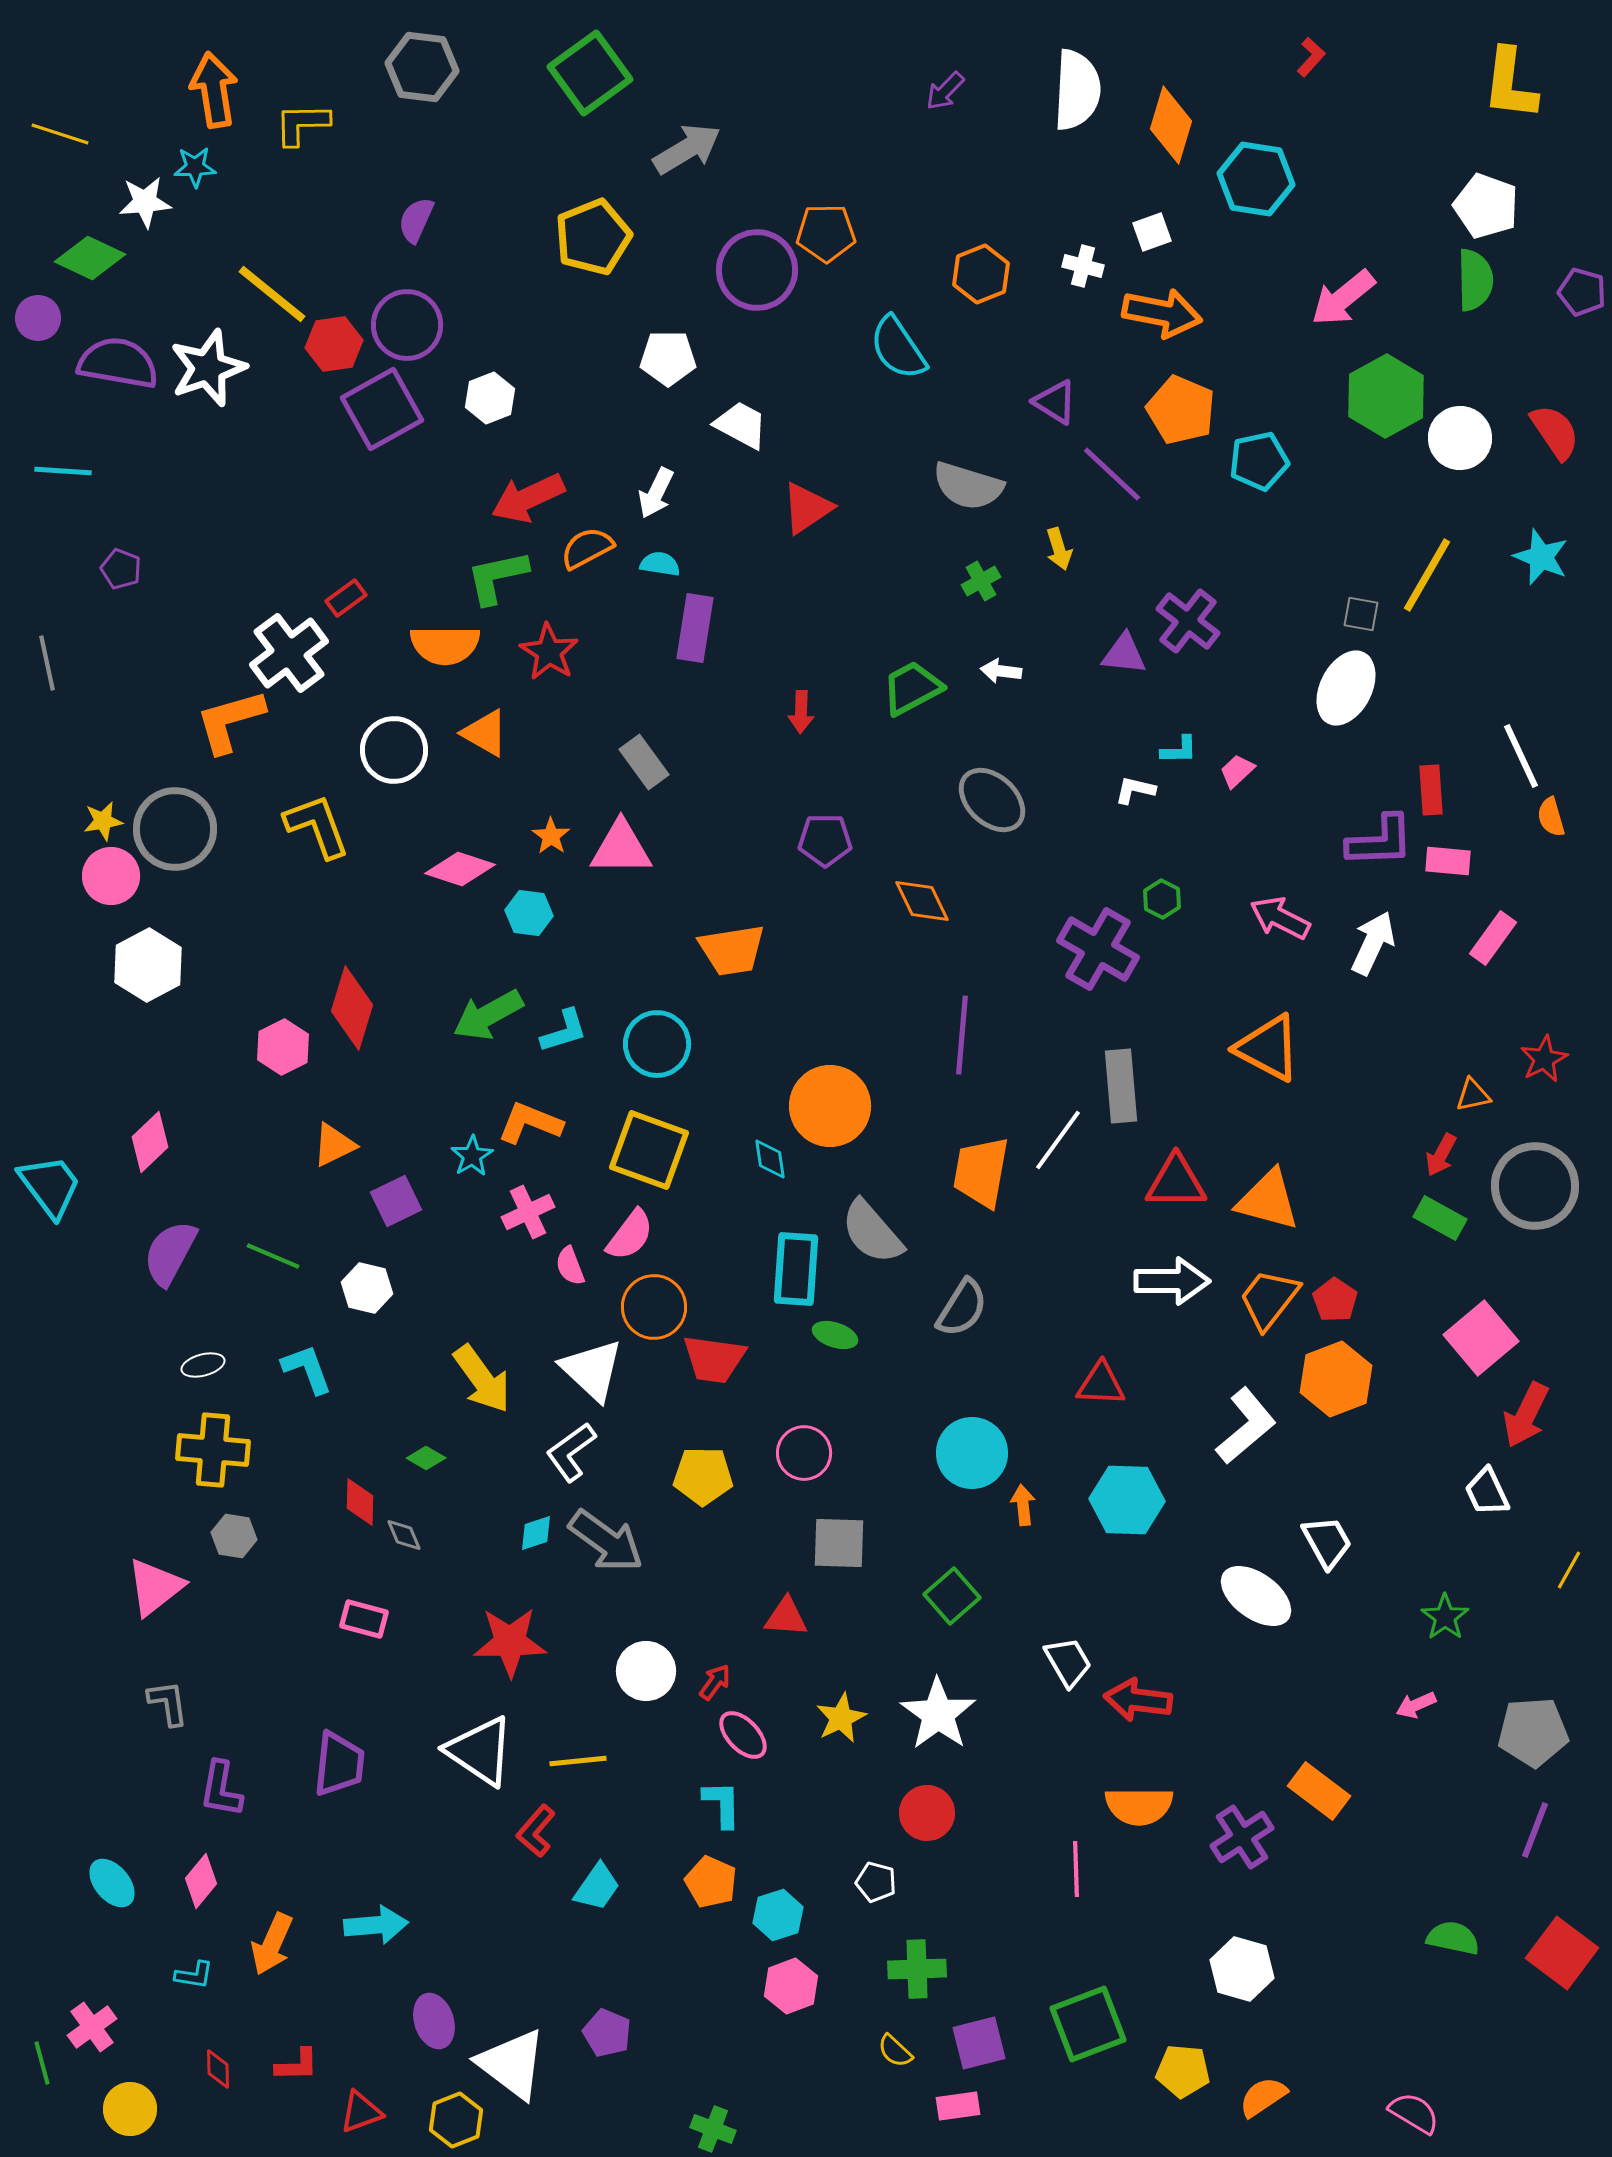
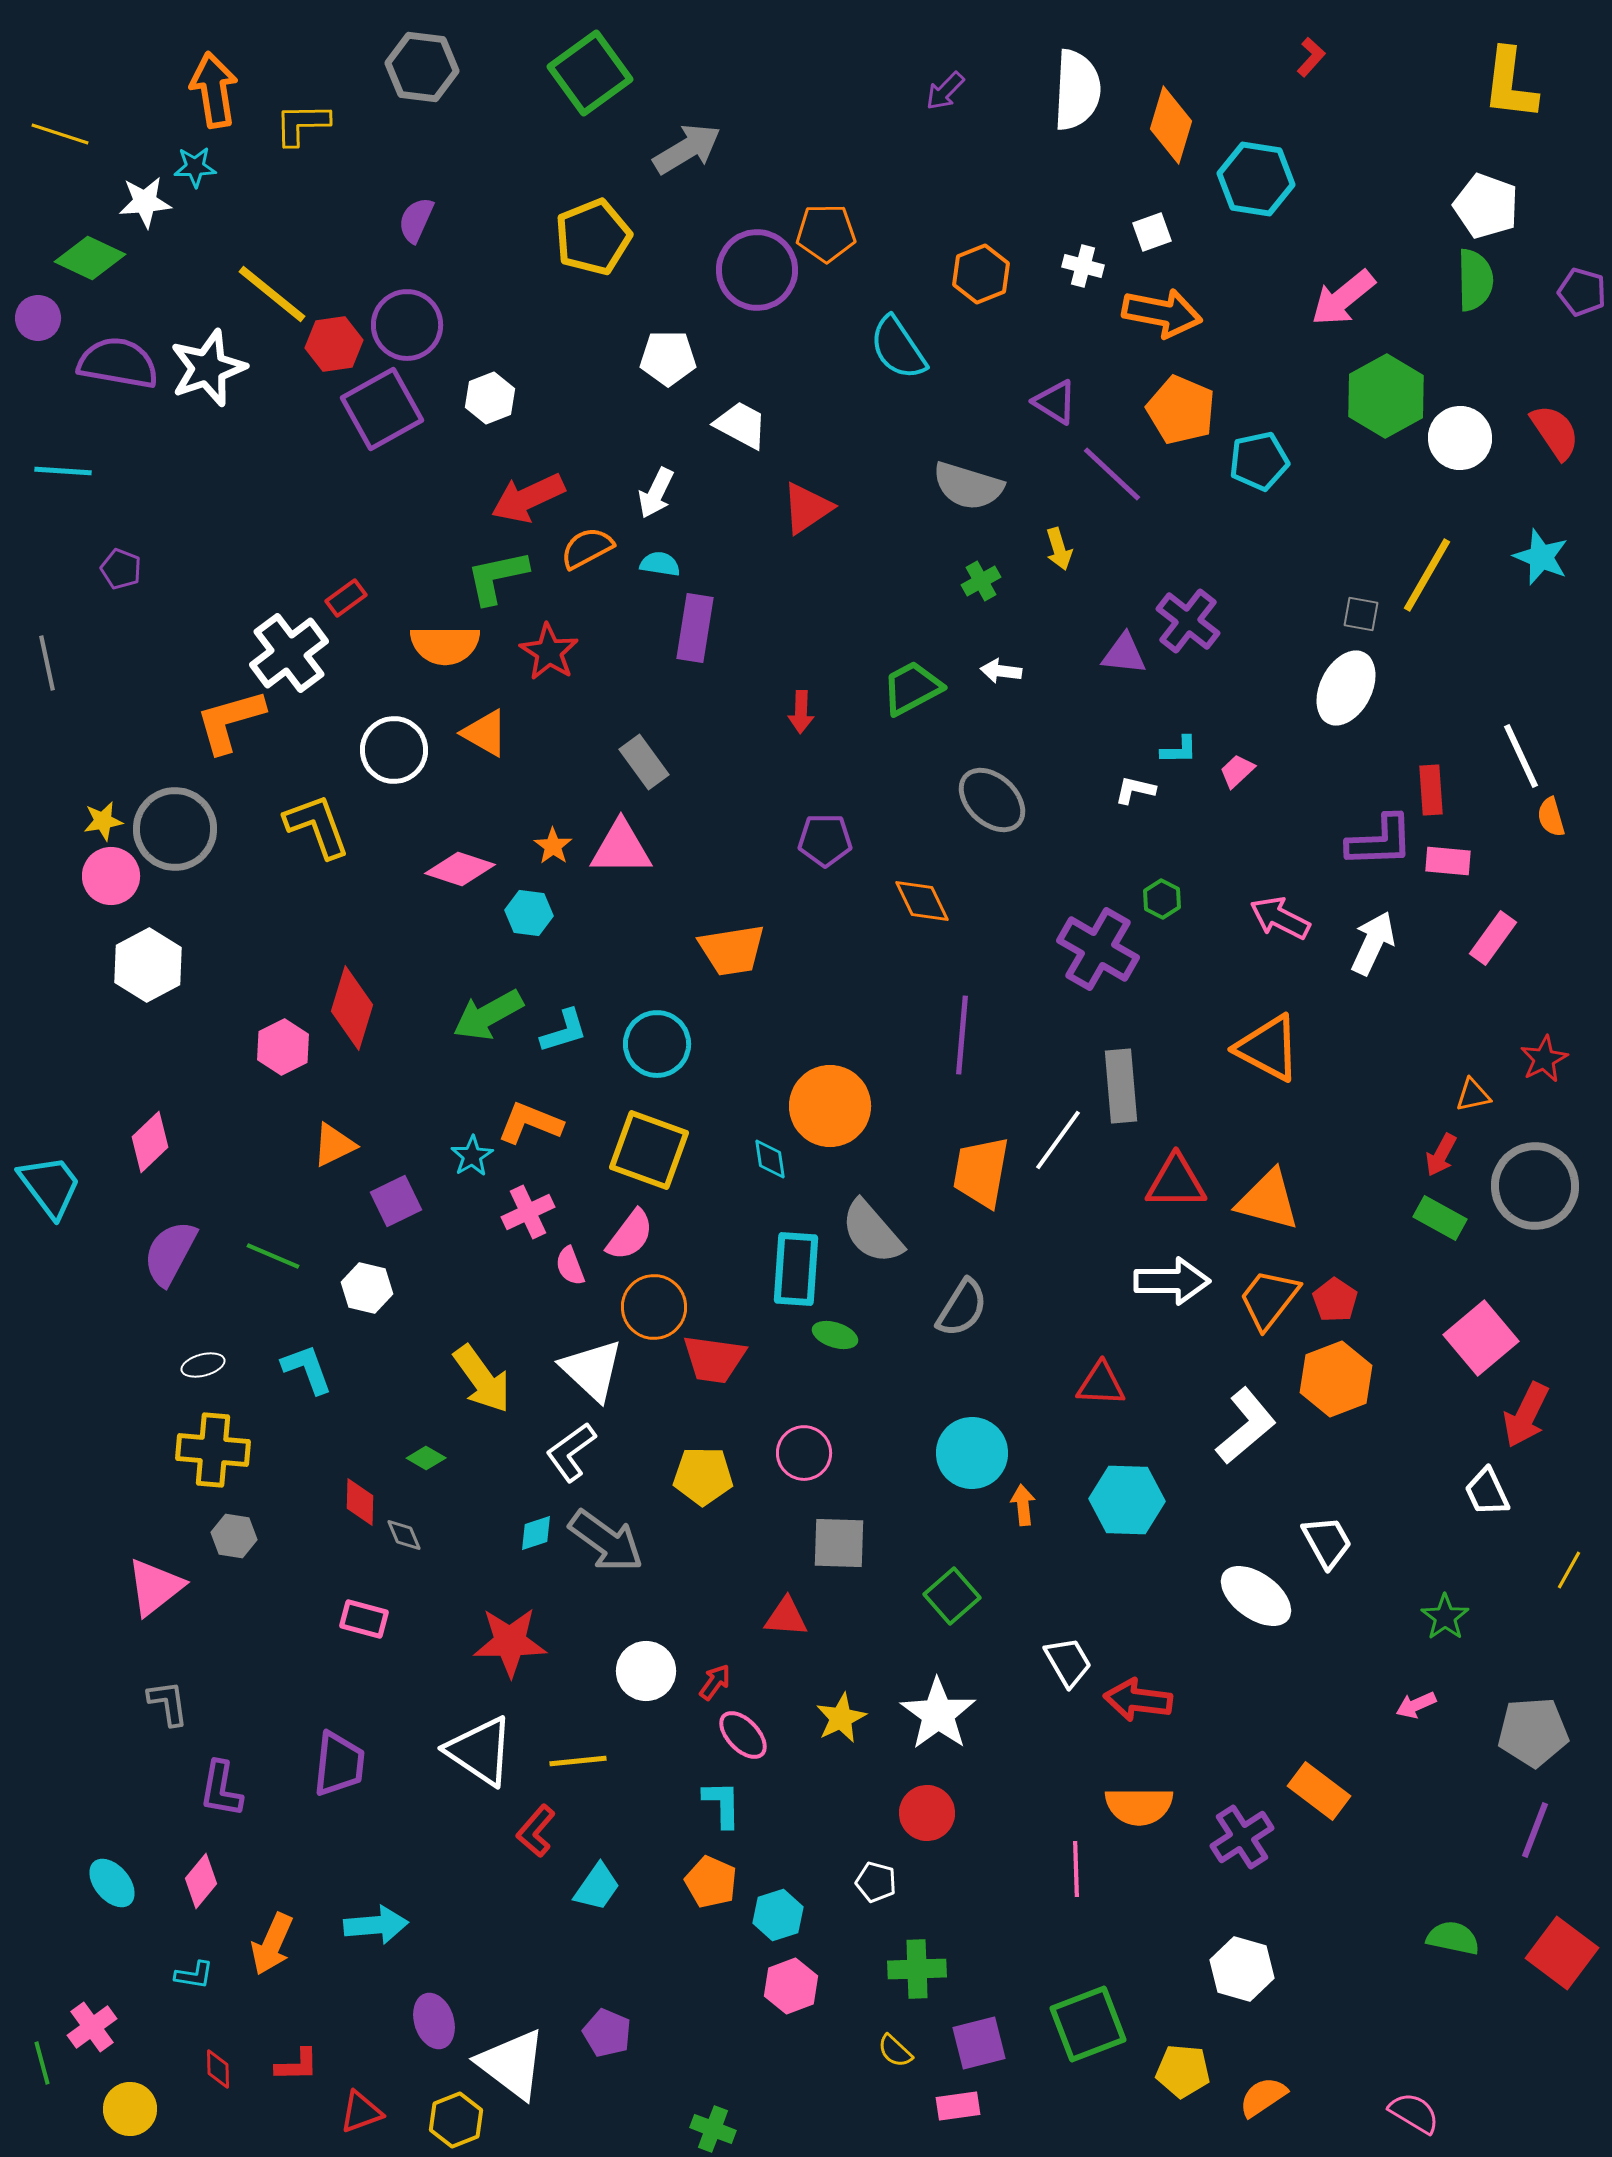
orange star at (551, 836): moved 2 px right, 10 px down
